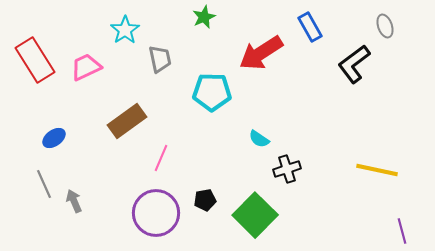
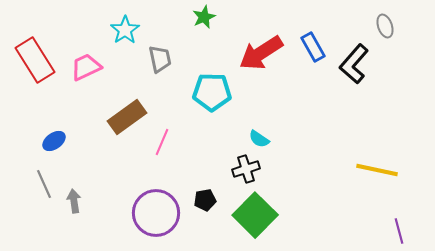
blue rectangle: moved 3 px right, 20 px down
black L-shape: rotated 12 degrees counterclockwise
brown rectangle: moved 4 px up
blue ellipse: moved 3 px down
pink line: moved 1 px right, 16 px up
black cross: moved 41 px left
gray arrow: rotated 15 degrees clockwise
purple line: moved 3 px left
